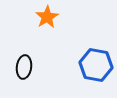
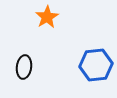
blue hexagon: rotated 16 degrees counterclockwise
